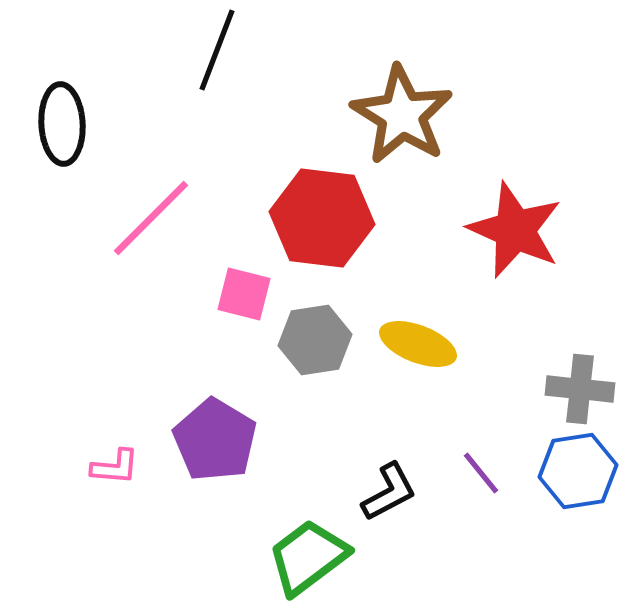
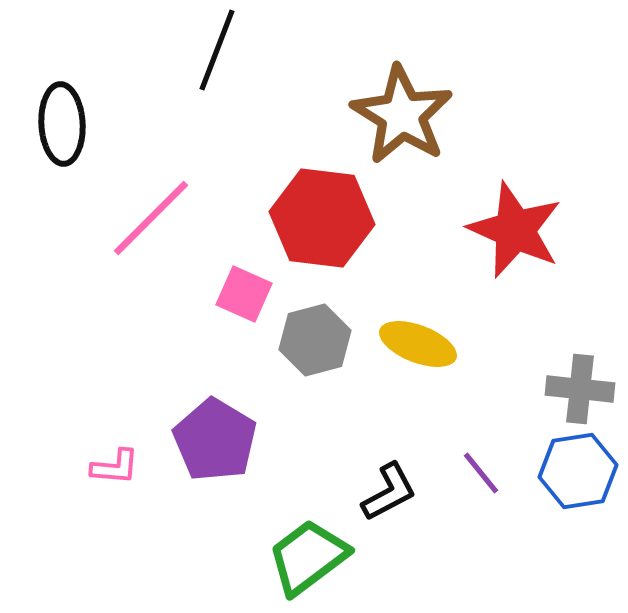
pink square: rotated 10 degrees clockwise
gray hexagon: rotated 6 degrees counterclockwise
